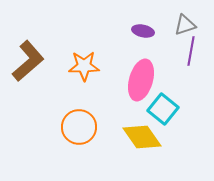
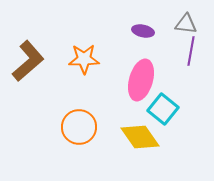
gray triangle: moved 1 px right, 1 px up; rotated 25 degrees clockwise
orange star: moved 7 px up
yellow diamond: moved 2 px left
